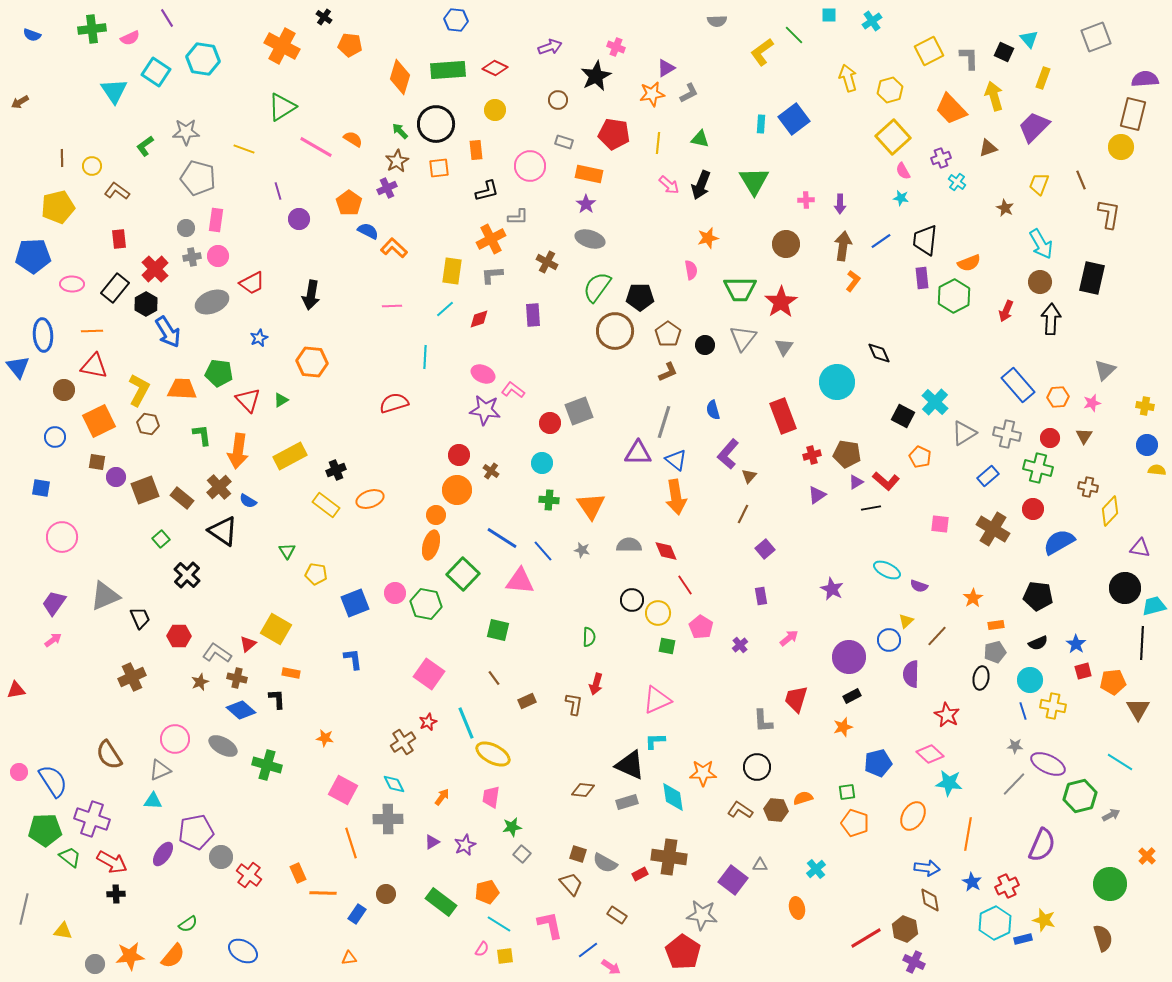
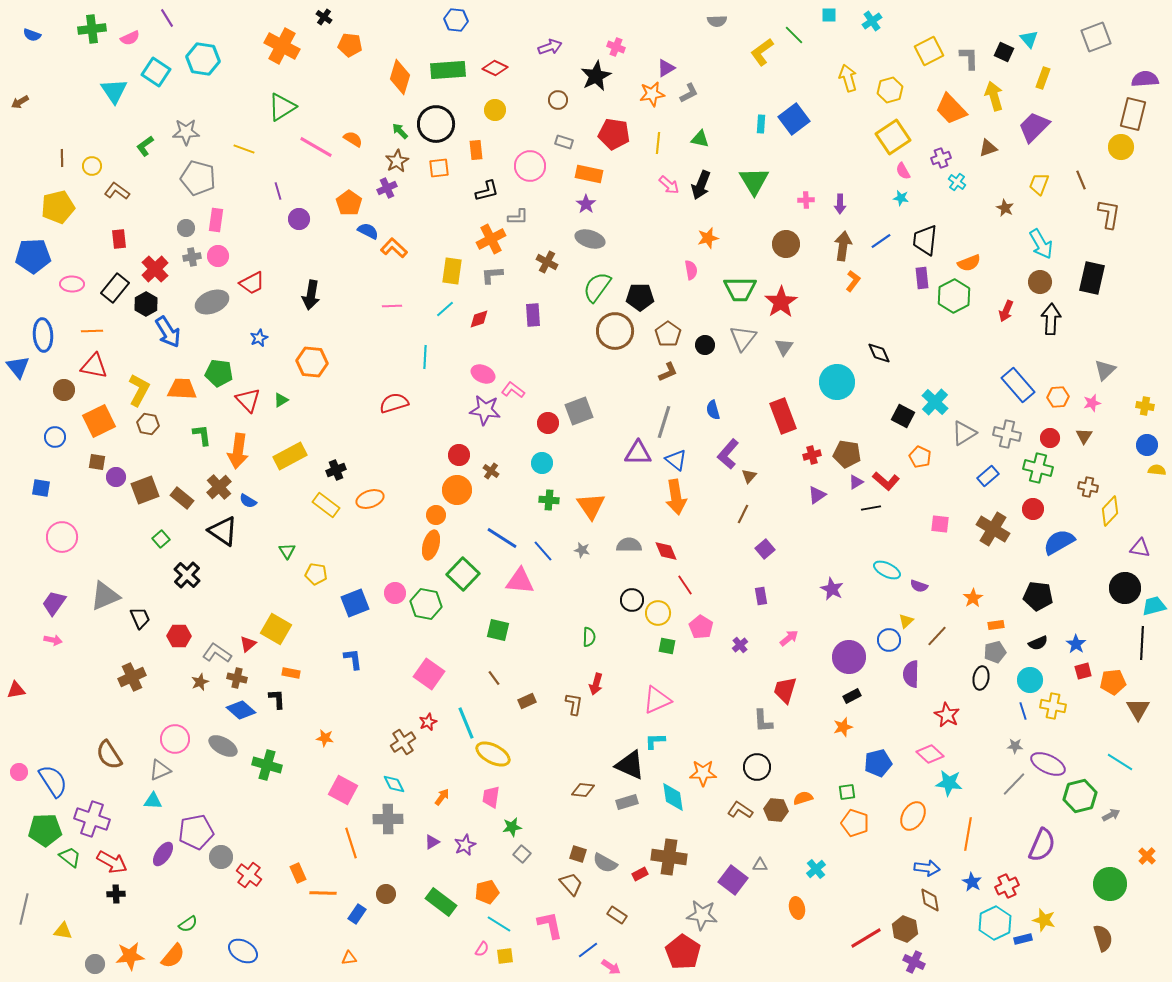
yellow square at (893, 137): rotated 8 degrees clockwise
red circle at (550, 423): moved 2 px left
pink arrow at (53, 640): rotated 48 degrees clockwise
red trapezoid at (796, 699): moved 11 px left, 9 px up
